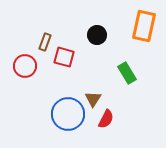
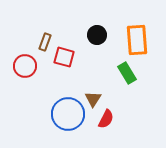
orange rectangle: moved 7 px left, 14 px down; rotated 16 degrees counterclockwise
